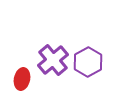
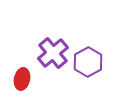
purple cross: moved 7 px up
